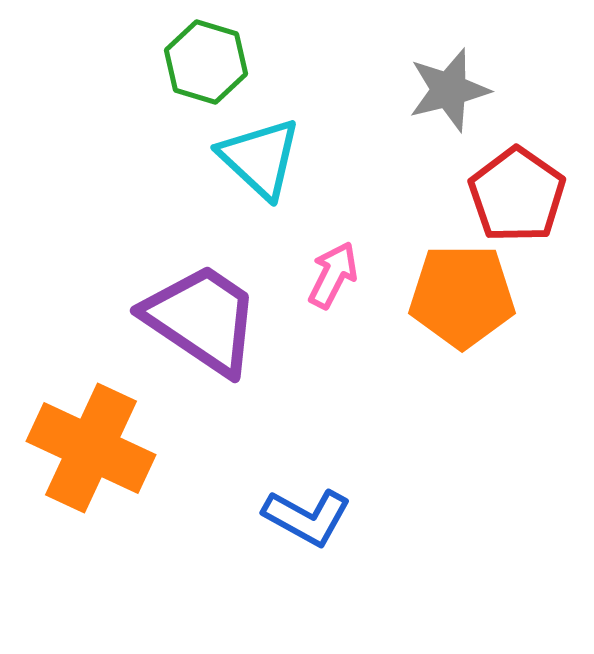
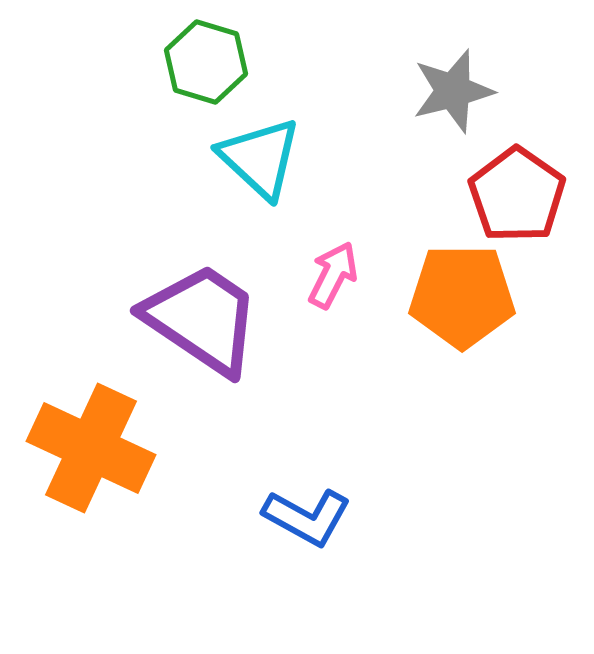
gray star: moved 4 px right, 1 px down
